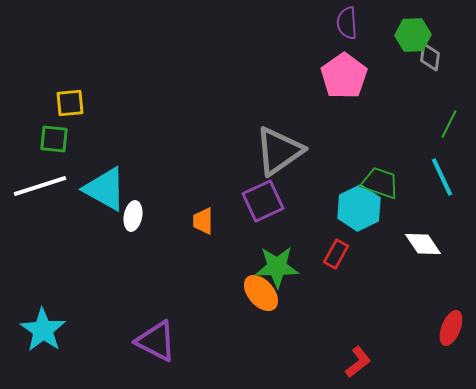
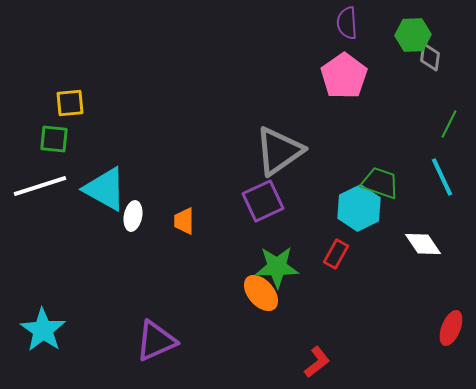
orange trapezoid: moved 19 px left
purple triangle: rotated 51 degrees counterclockwise
red L-shape: moved 41 px left
